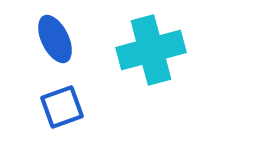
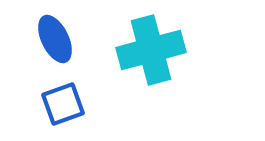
blue square: moved 1 px right, 3 px up
